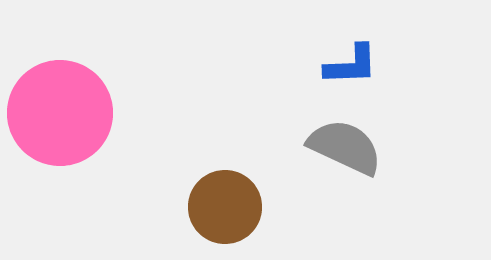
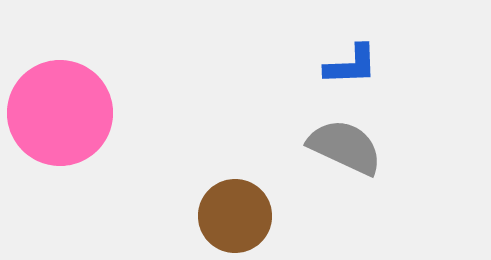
brown circle: moved 10 px right, 9 px down
